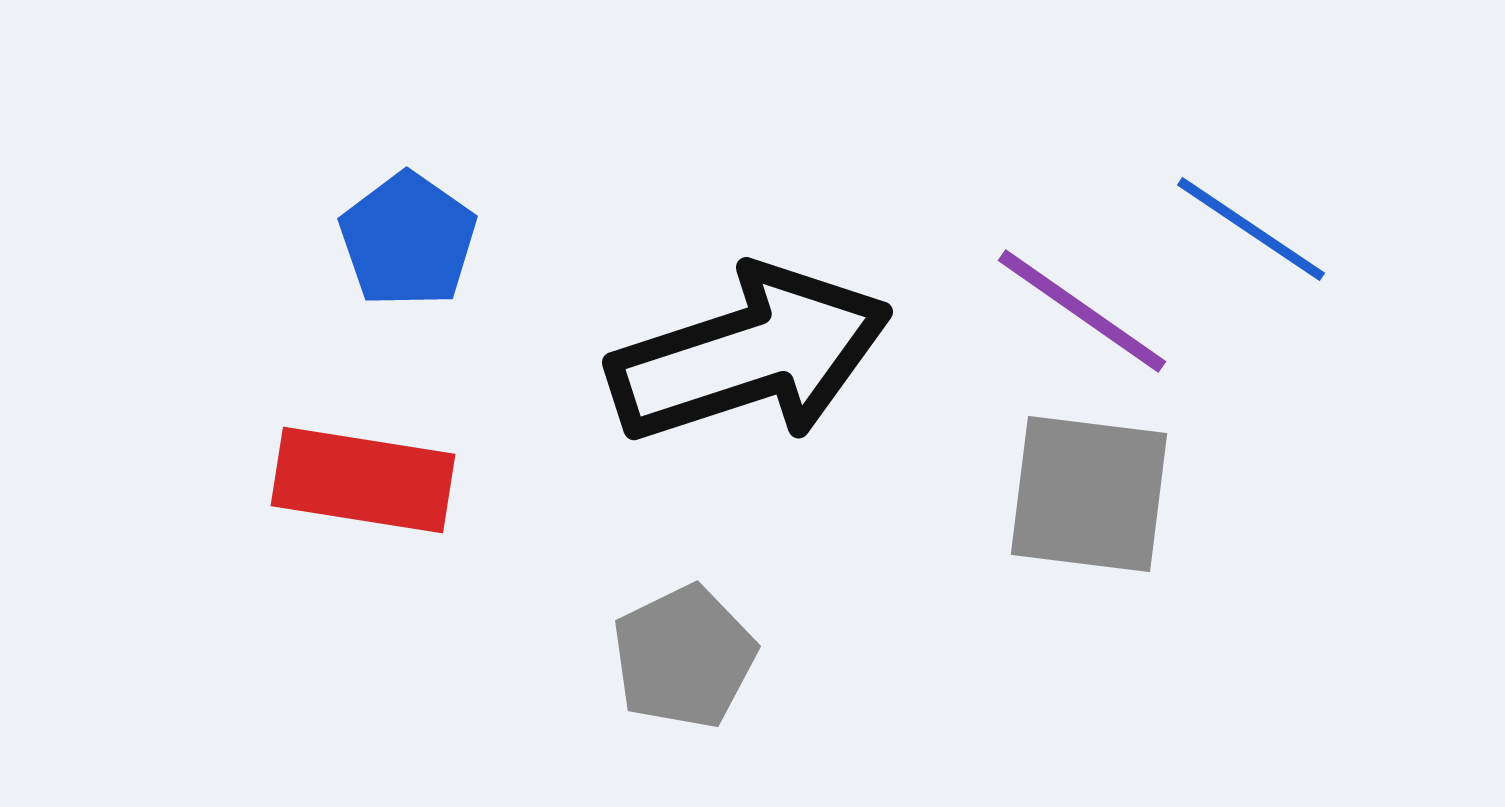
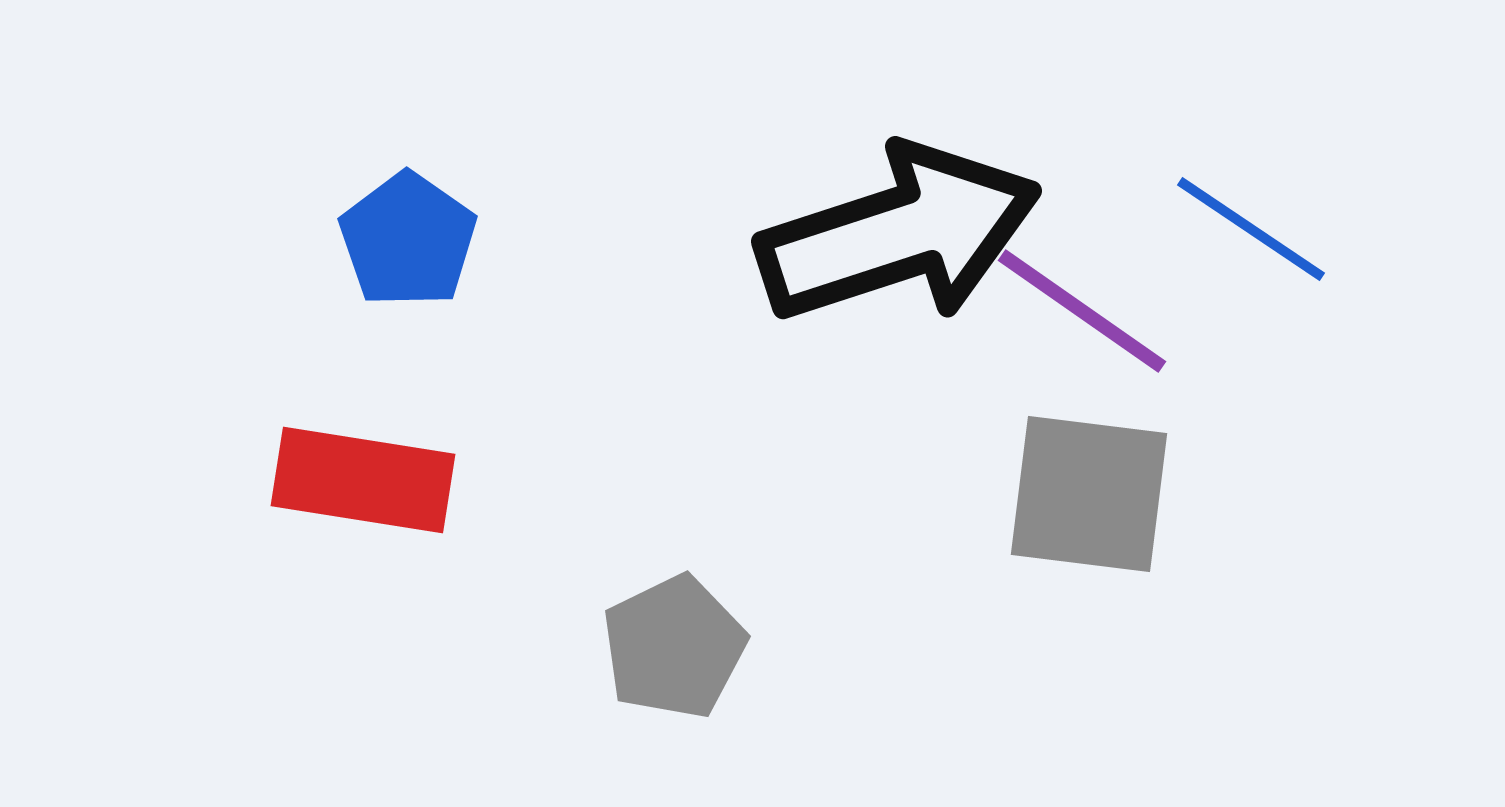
black arrow: moved 149 px right, 121 px up
gray pentagon: moved 10 px left, 10 px up
